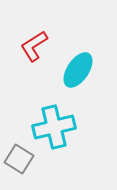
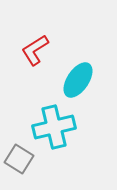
red L-shape: moved 1 px right, 4 px down
cyan ellipse: moved 10 px down
